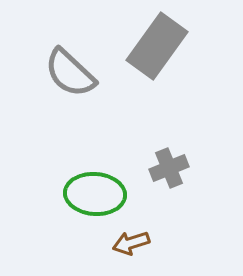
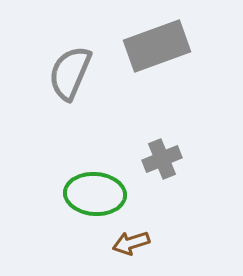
gray rectangle: rotated 34 degrees clockwise
gray semicircle: rotated 70 degrees clockwise
gray cross: moved 7 px left, 9 px up
